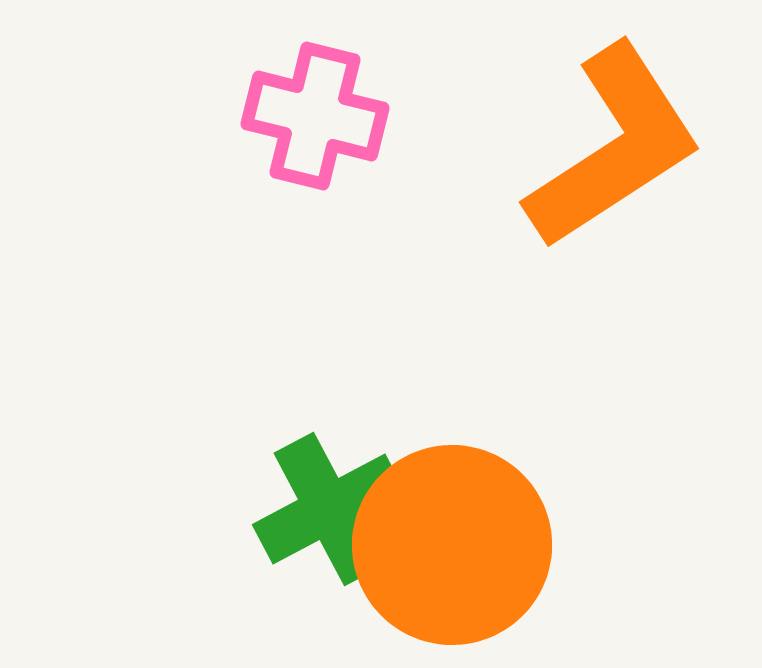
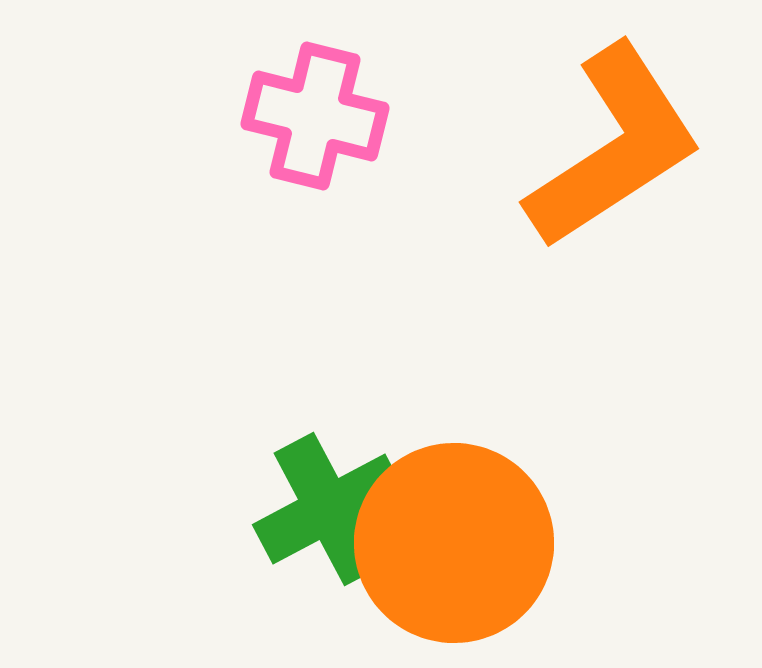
orange circle: moved 2 px right, 2 px up
